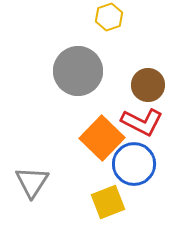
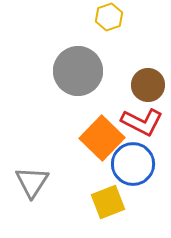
blue circle: moved 1 px left
